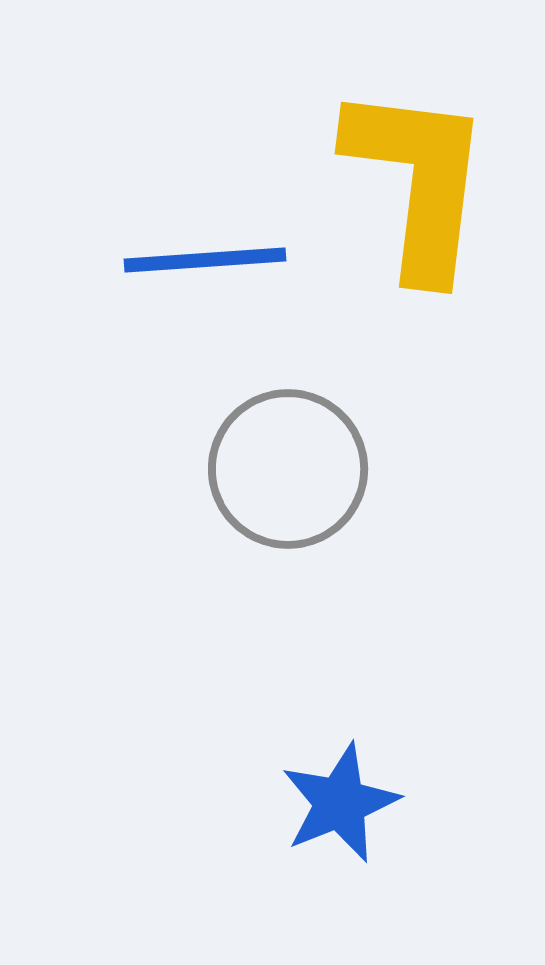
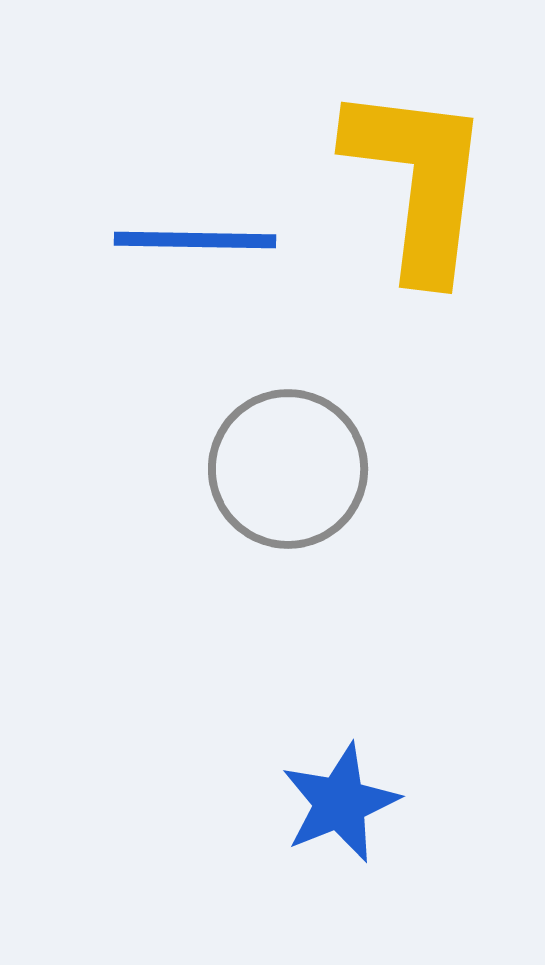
blue line: moved 10 px left, 20 px up; rotated 5 degrees clockwise
